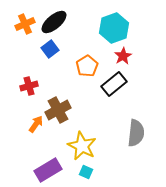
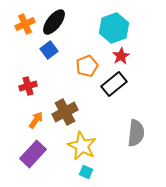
black ellipse: rotated 12 degrees counterclockwise
blue square: moved 1 px left, 1 px down
red star: moved 2 px left
orange pentagon: rotated 10 degrees clockwise
red cross: moved 1 px left
brown cross: moved 7 px right, 2 px down
orange arrow: moved 4 px up
purple rectangle: moved 15 px left, 16 px up; rotated 16 degrees counterclockwise
